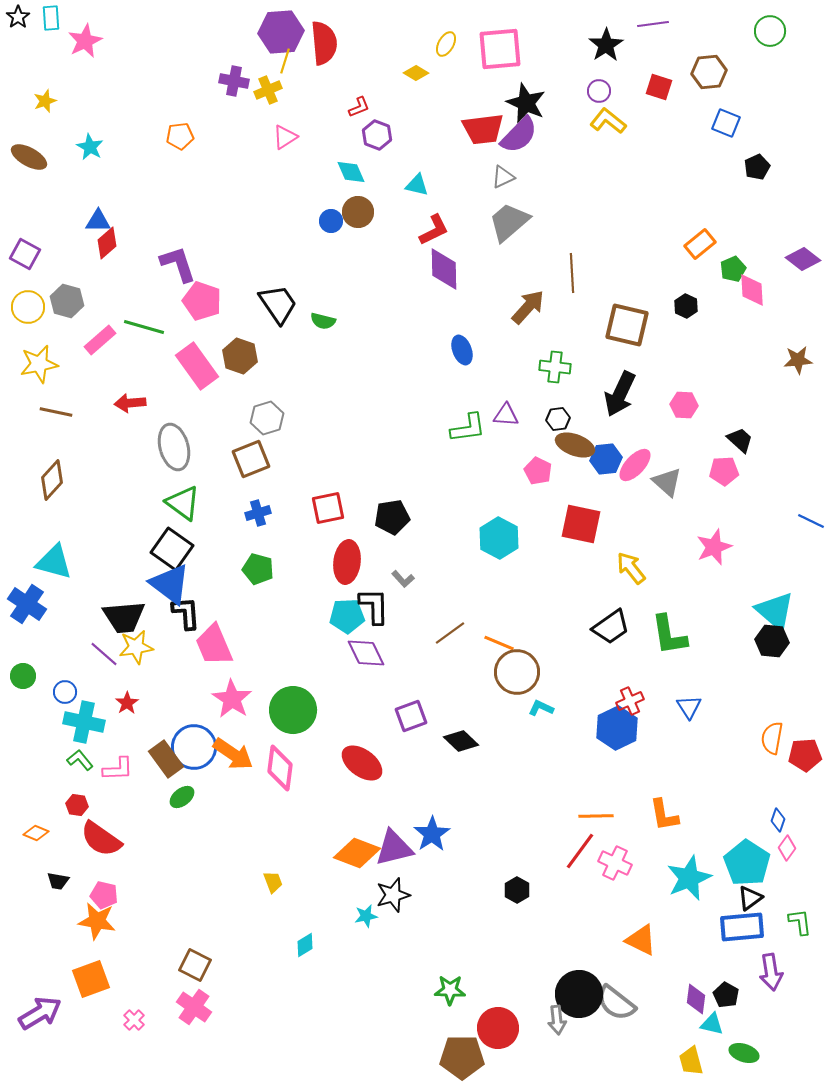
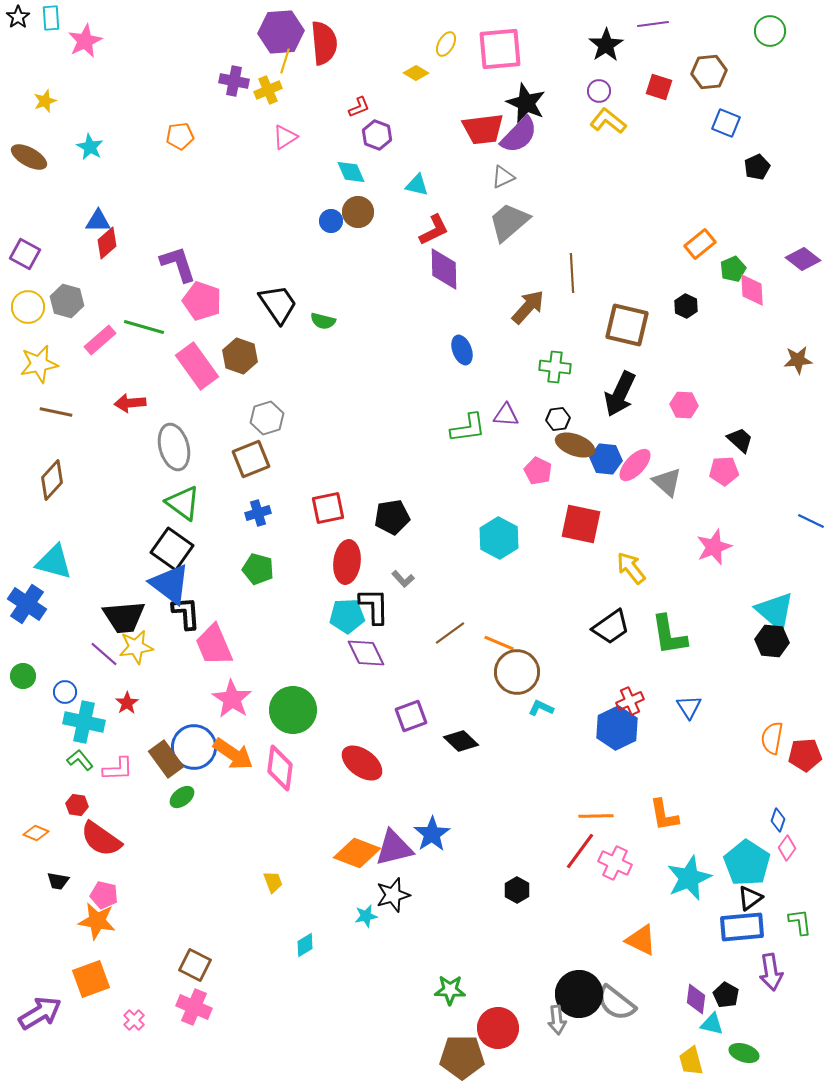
blue hexagon at (606, 459): rotated 12 degrees clockwise
pink cross at (194, 1007): rotated 12 degrees counterclockwise
